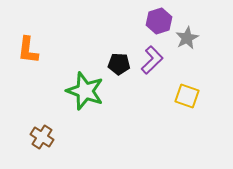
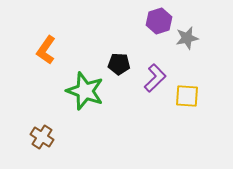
gray star: rotated 15 degrees clockwise
orange L-shape: moved 18 px right; rotated 28 degrees clockwise
purple L-shape: moved 3 px right, 18 px down
yellow square: rotated 15 degrees counterclockwise
